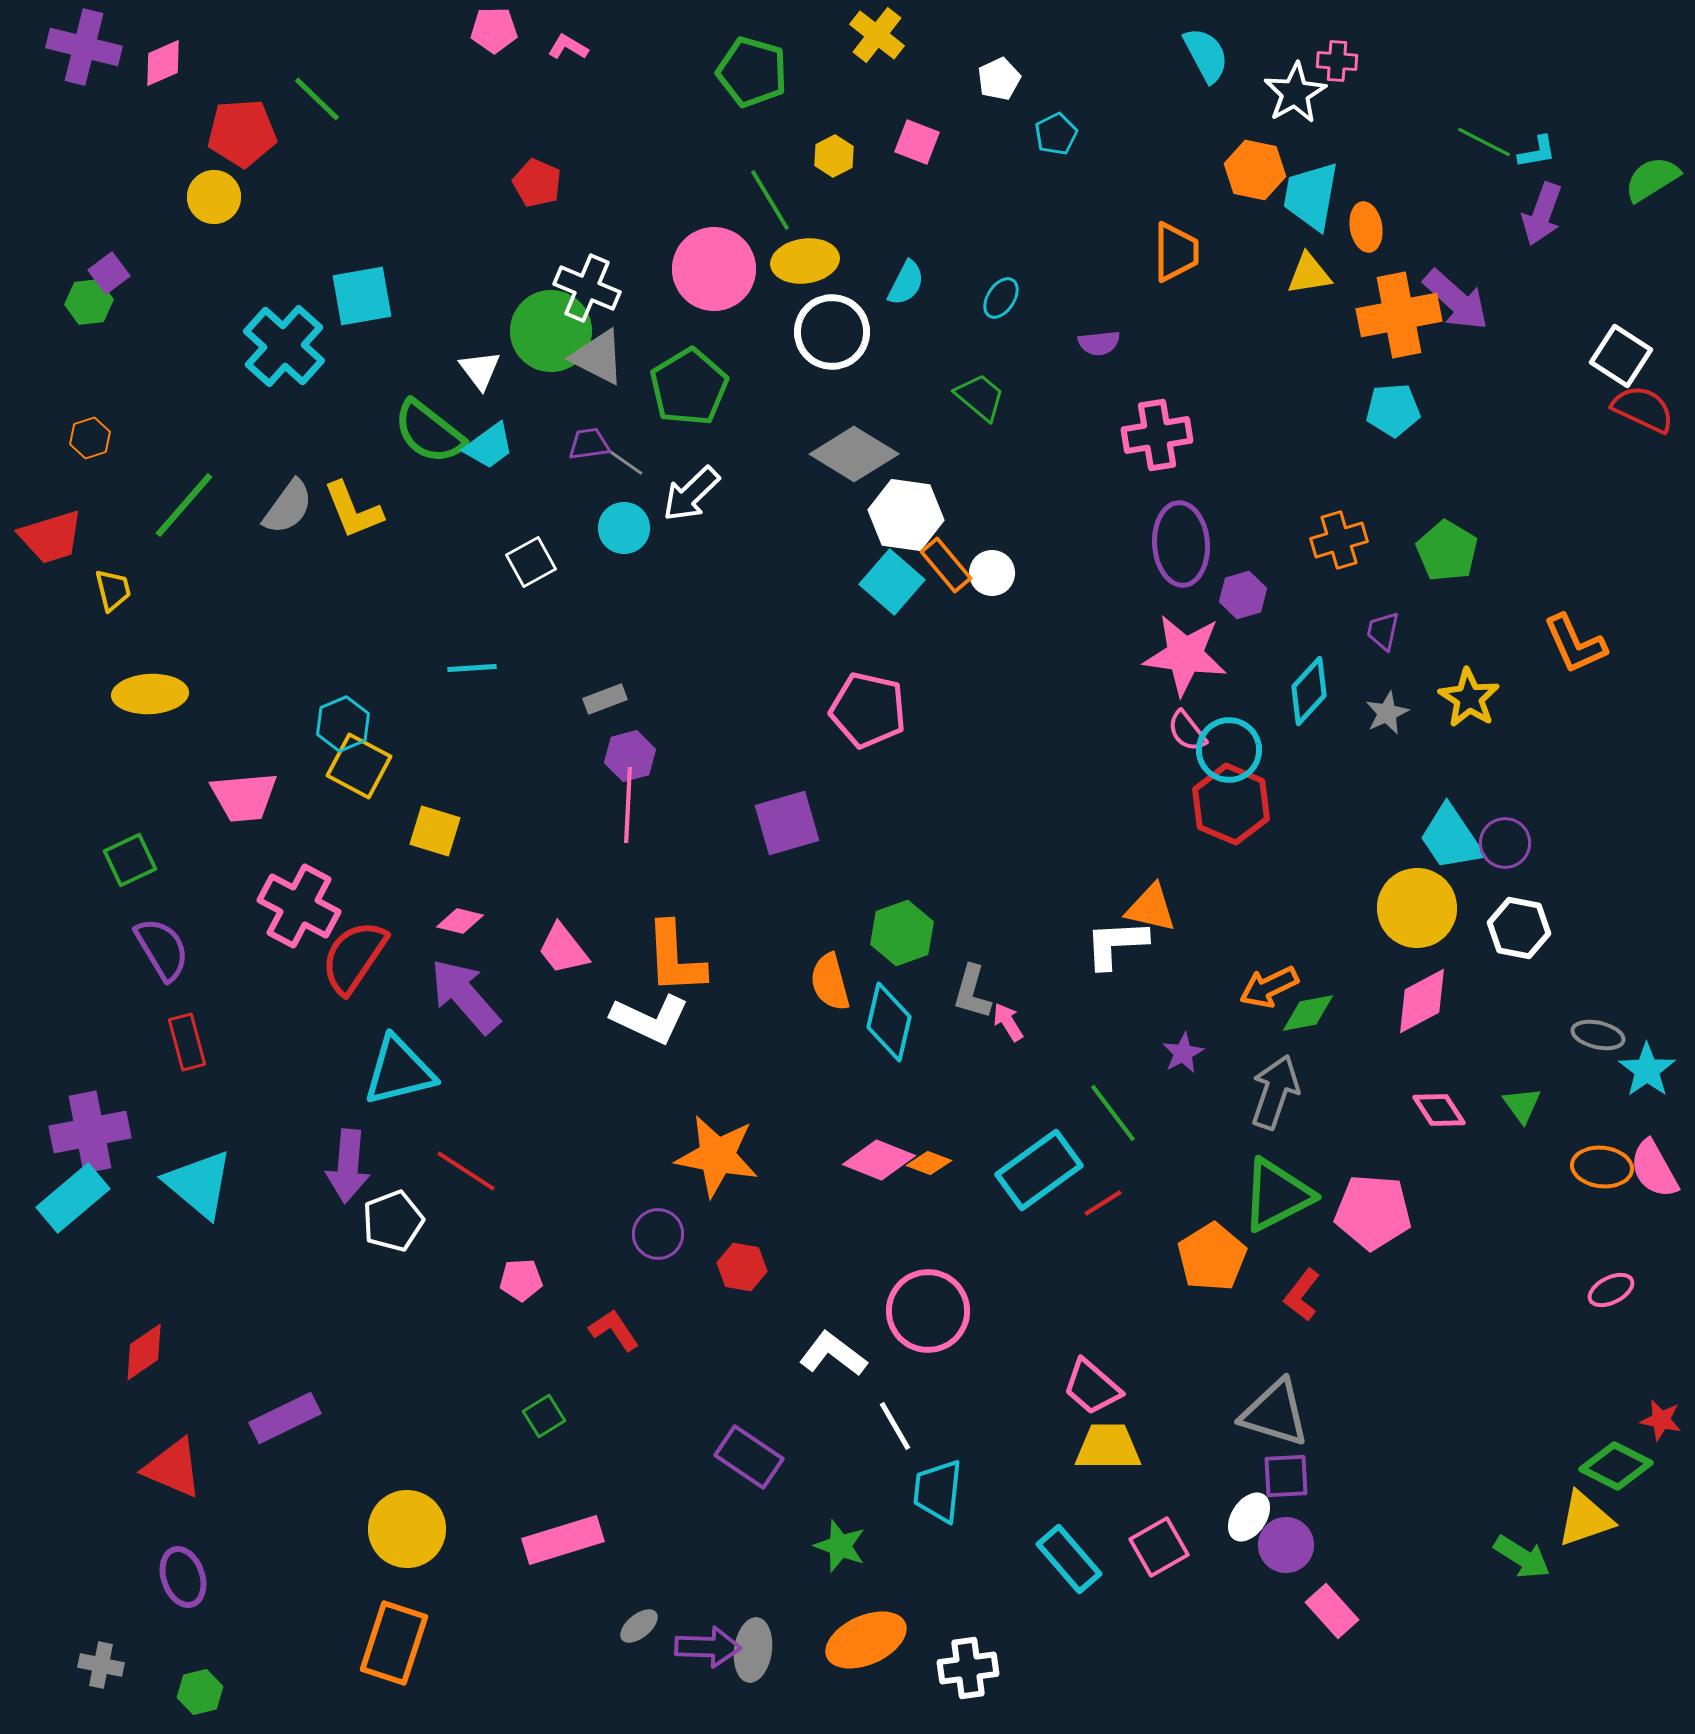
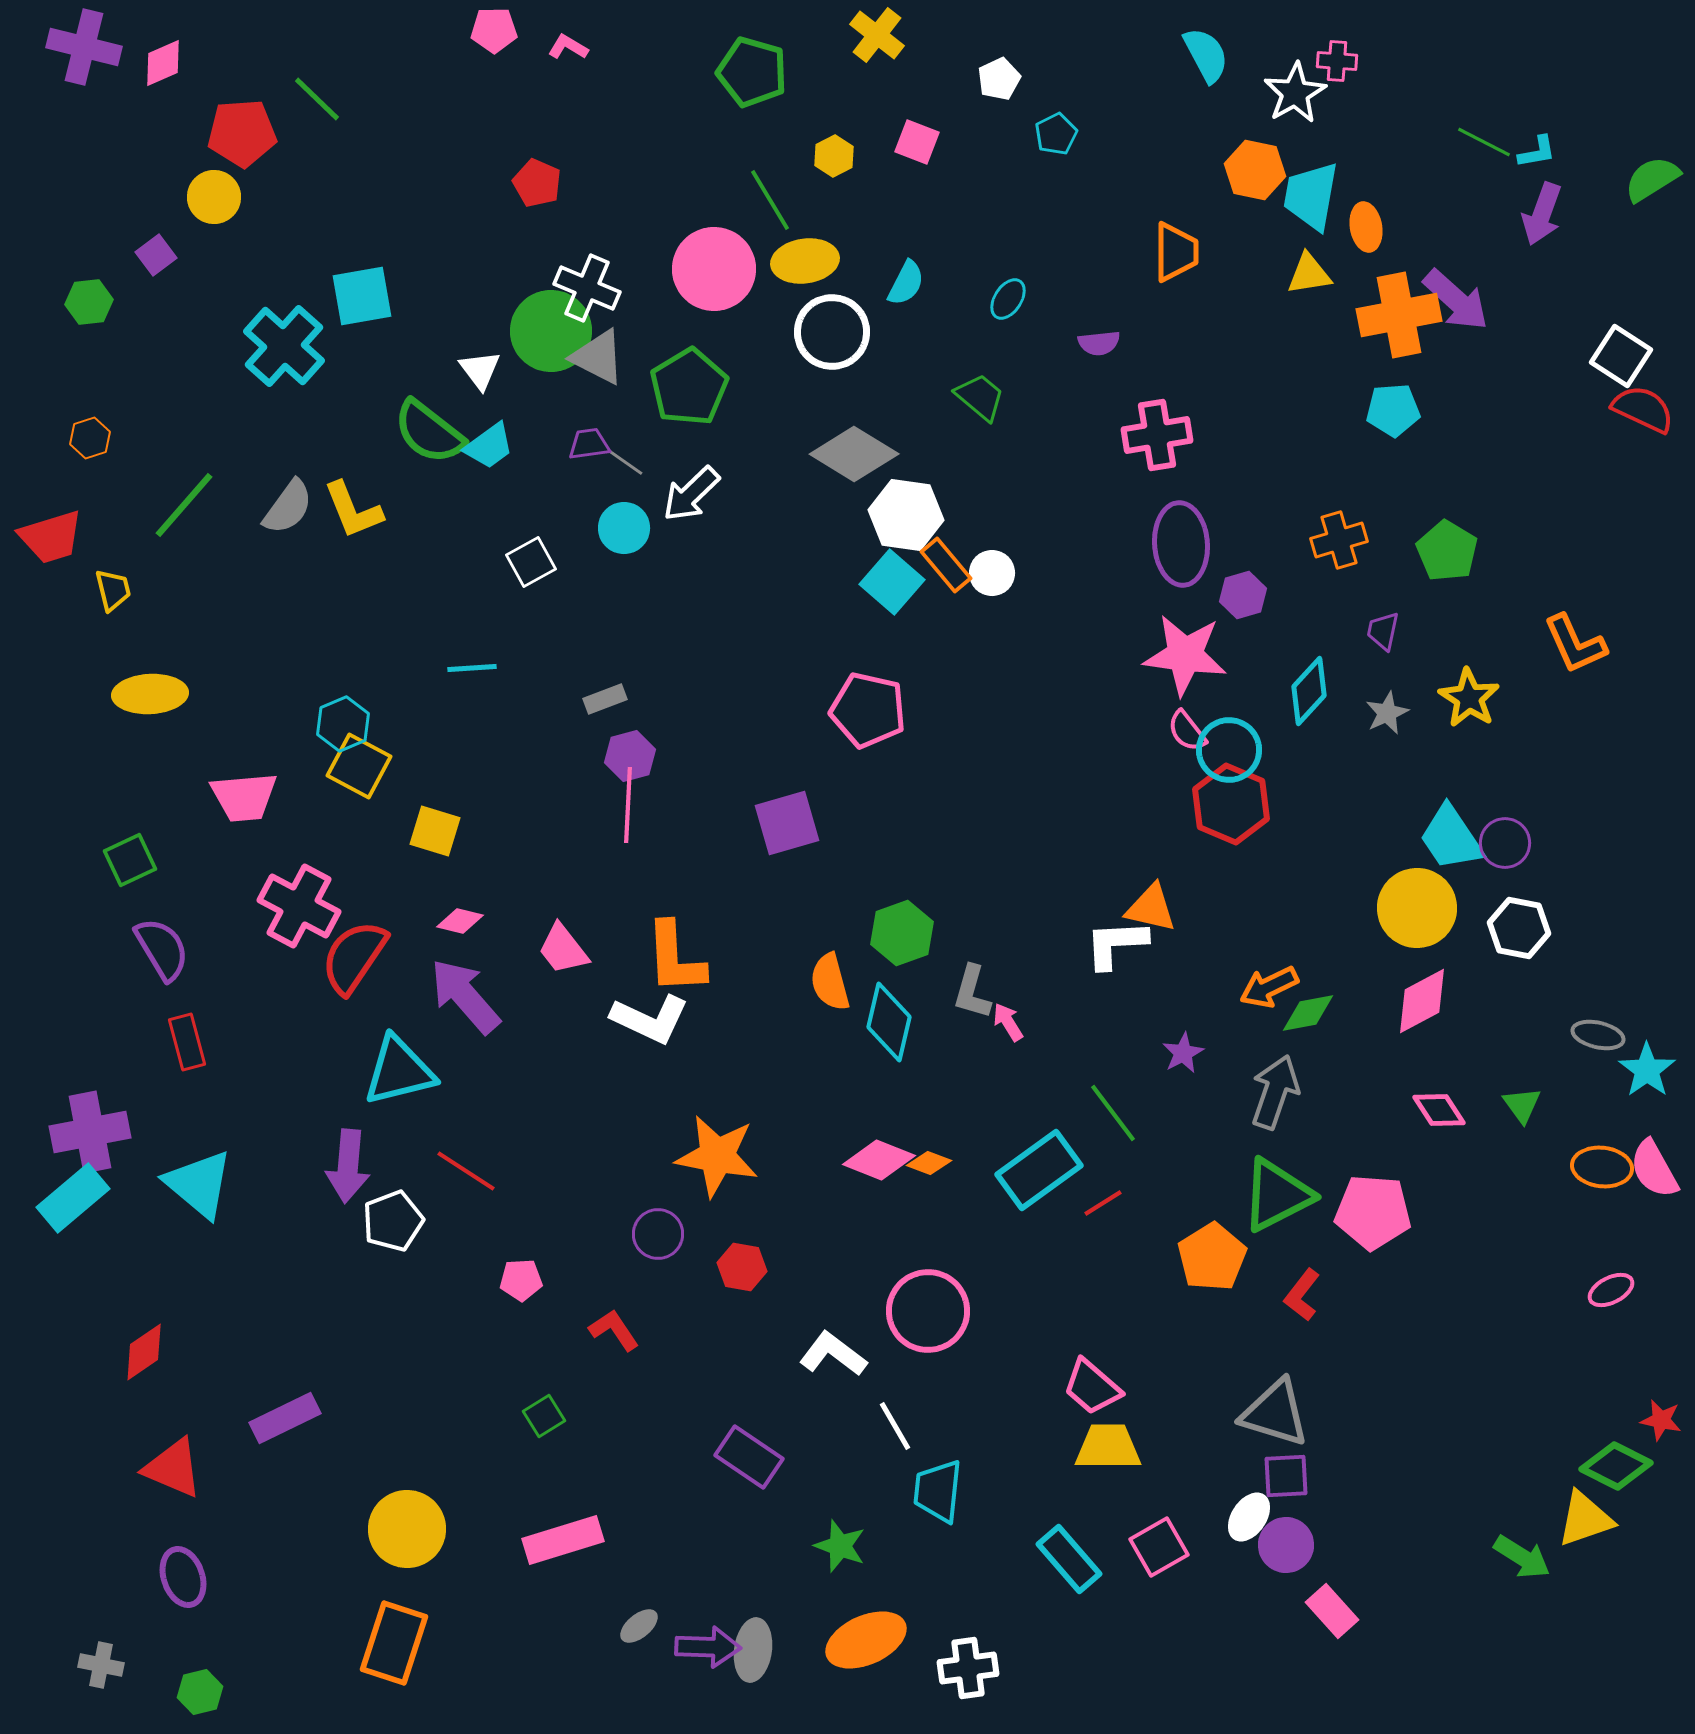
purple square at (109, 273): moved 47 px right, 18 px up
cyan ellipse at (1001, 298): moved 7 px right, 1 px down
